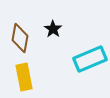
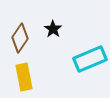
brown diamond: rotated 24 degrees clockwise
